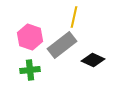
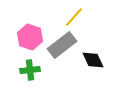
yellow line: rotated 30 degrees clockwise
black diamond: rotated 40 degrees clockwise
